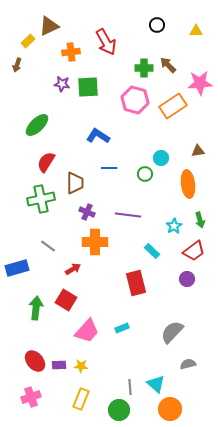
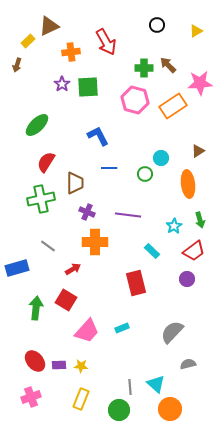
yellow triangle at (196, 31): rotated 32 degrees counterclockwise
purple star at (62, 84): rotated 28 degrees clockwise
blue L-shape at (98, 136): rotated 30 degrees clockwise
brown triangle at (198, 151): rotated 24 degrees counterclockwise
